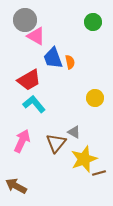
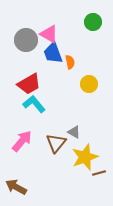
gray circle: moved 1 px right, 20 px down
pink triangle: moved 13 px right, 2 px up
blue trapezoid: moved 5 px up
red trapezoid: moved 4 px down
yellow circle: moved 6 px left, 14 px up
pink arrow: rotated 15 degrees clockwise
yellow star: moved 1 px right, 2 px up
brown arrow: moved 1 px down
